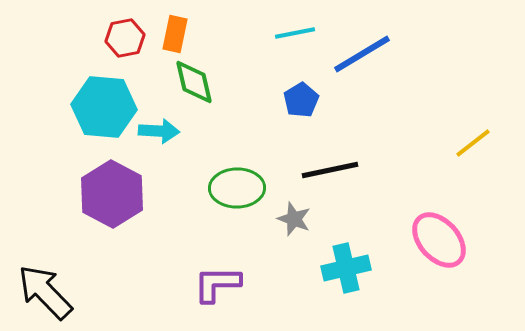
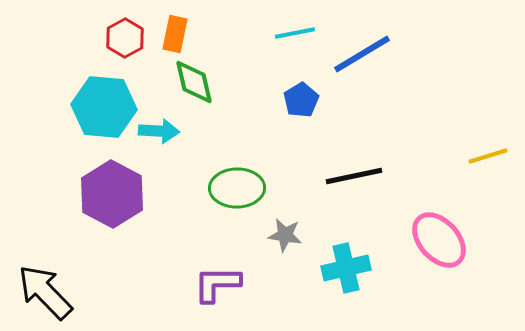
red hexagon: rotated 18 degrees counterclockwise
yellow line: moved 15 px right, 13 px down; rotated 21 degrees clockwise
black line: moved 24 px right, 6 px down
gray star: moved 9 px left, 16 px down; rotated 12 degrees counterclockwise
